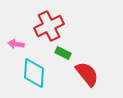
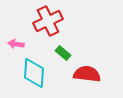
red cross: moved 1 px left, 5 px up
green rectangle: rotated 14 degrees clockwise
red semicircle: rotated 44 degrees counterclockwise
